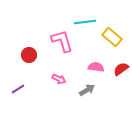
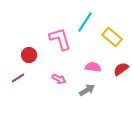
cyan line: rotated 50 degrees counterclockwise
pink L-shape: moved 2 px left, 2 px up
pink semicircle: moved 3 px left
purple line: moved 11 px up
